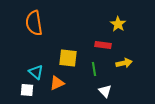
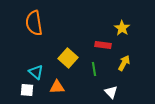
yellow star: moved 4 px right, 4 px down
yellow square: rotated 36 degrees clockwise
yellow arrow: rotated 49 degrees counterclockwise
orange triangle: moved 4 px down; rotated 21 degrees clockwise
white triangle: moved 6 px right, 1 px down
